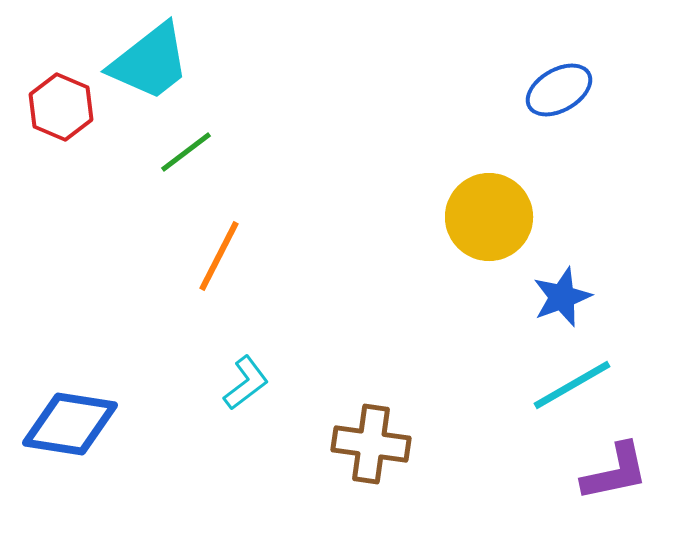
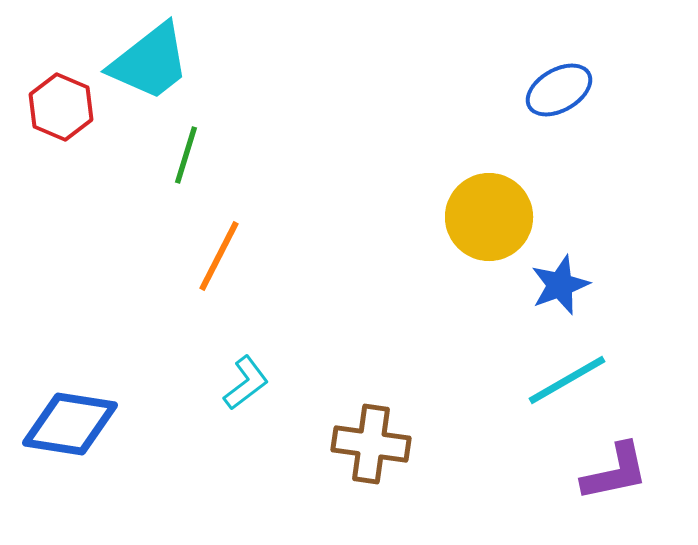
green line: moved 3 px down; rotated 36 degrees counterclockwise
blue star: moved 2 px left, 12 px up
cyan line: moved 5 px left, 5 px up
